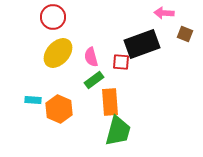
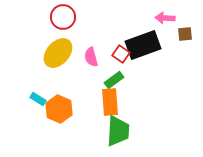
pink arrow: moved 1 px right, 5 px down
red circle: moved 10 px right
brown square: rotated 28 degrees counterclockwise
black rectangle: moved 1 px right, 1 px down
red square: moved 8 px up; rotated 30 degrees clockwise
green rectangle: moved 20 px right
cyan rectangle: moved 5 px right, 1 px up; rotated 28 degrees clockwise
green trapezoid: rotated 12 degrees counterclockwise
